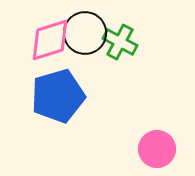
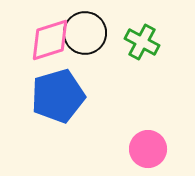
green cross: moved 22 px right
pink circle: moved 9 px left
